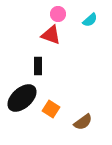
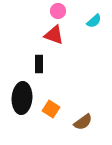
pink circle: moved 3 px up
cyan semicircle: moved 4 px right, 1 px down
red triangle: moved 3 px right
black rectangle: moved 1 px right, 2 px up
black ellipse: rotated 44 degrees counterclockwise
